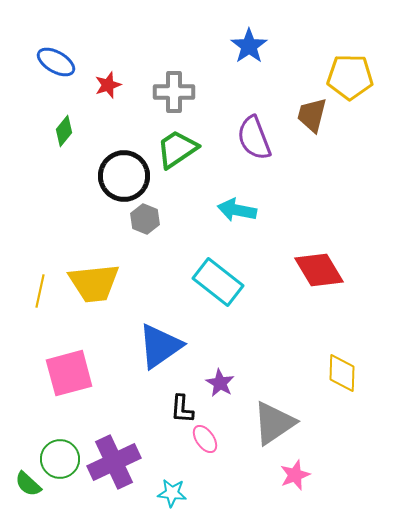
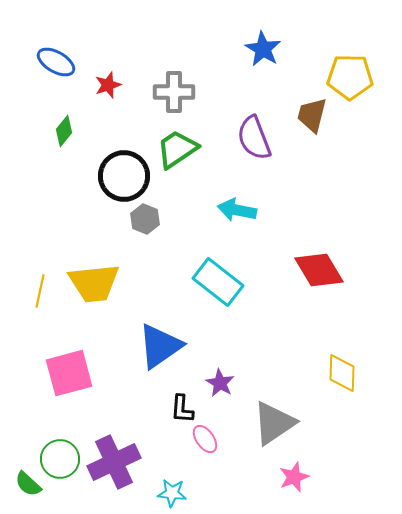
blue star: moved 14 px right, 3 px down; rotated 6 degrees counterclockwise
pink star: moved 1 px left, 2 px down
